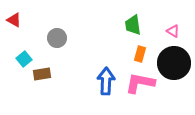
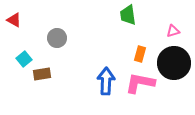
green trapezoid: moved 5 px left, 10 px up
pink triangle: rotated 48 degrees counterclockwise
